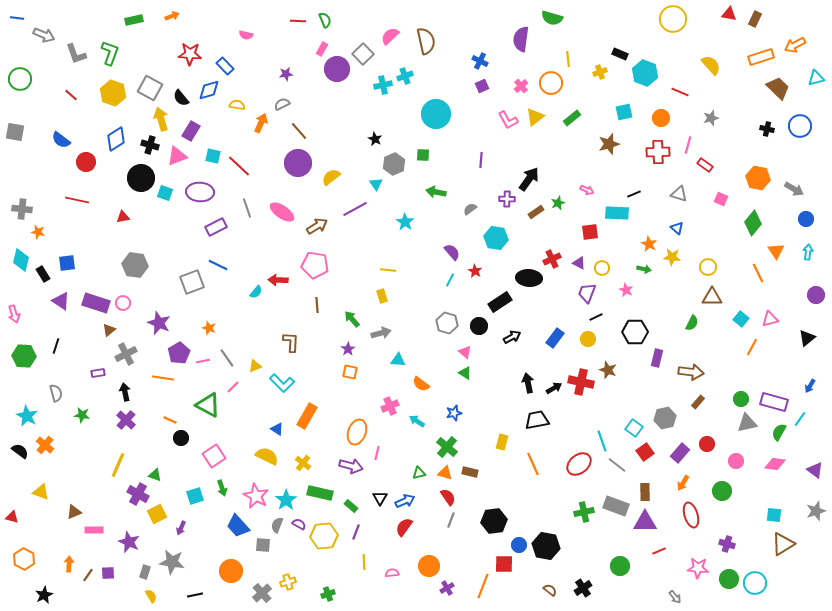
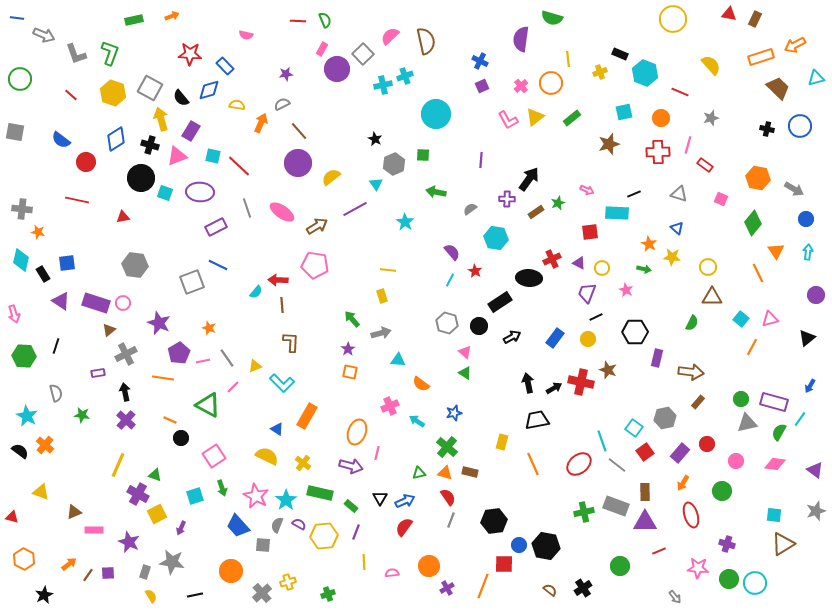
brown line at (317, 305): moved 35 px left
orange arrow at (69, 564): rotated 49 degrees clockwise
